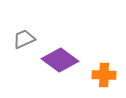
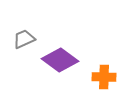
orange cross: moved 2 px down
